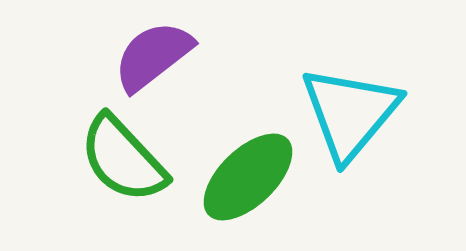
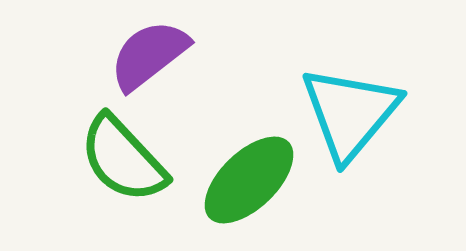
purple semicircle: moved 4 px left, 1 px up
green ellipse: moved 1 px right, 3 px down
